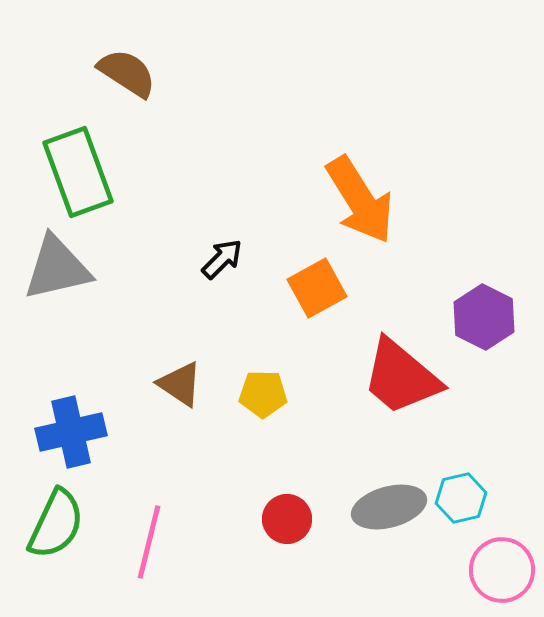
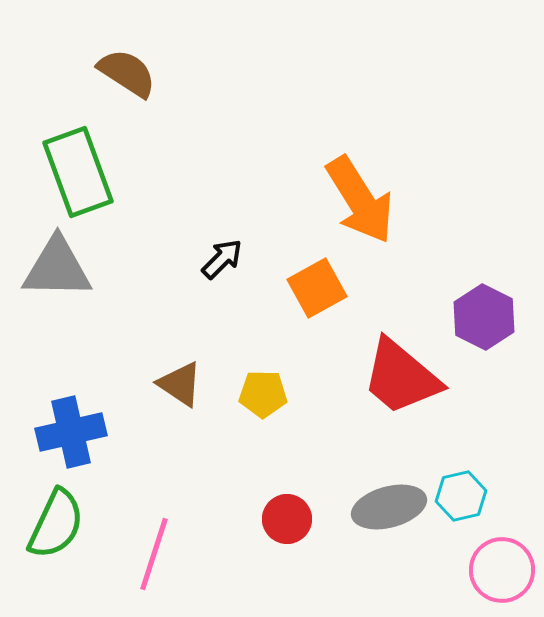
gray triangle: rotated 14 degrees clockwise
cyan hexagon: moved 2 px up
pink line: moved 5 px right, 12 px down; rotated 4 degrees clockwise
